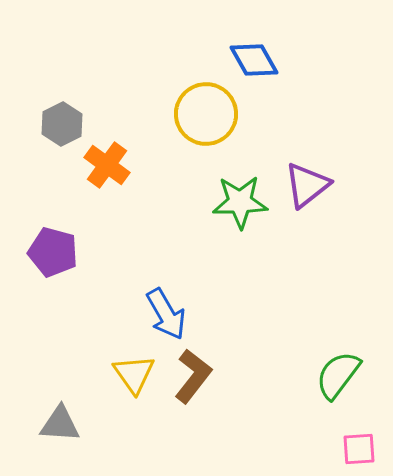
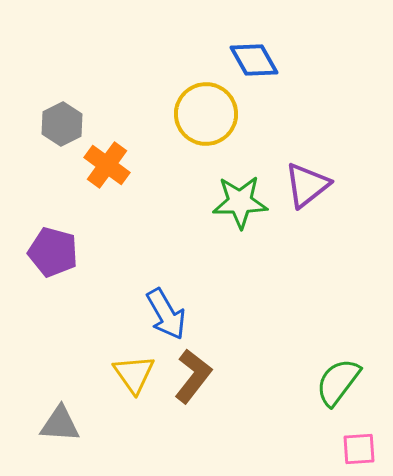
green semicircle: moved 7 px down
